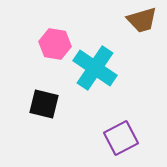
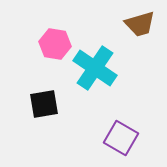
brown trapezoid: moved 2 px left, 4 px down
black square: rotated 24 degrees counterclockwise
purple square: rotated 32 degrees counterclockwise
